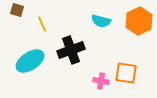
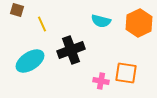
orange hexagon: moved 2 px down
